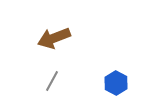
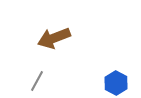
gray line: moved 15 px left
